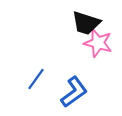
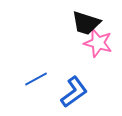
blue line: rotated 25 degrees clockwise
